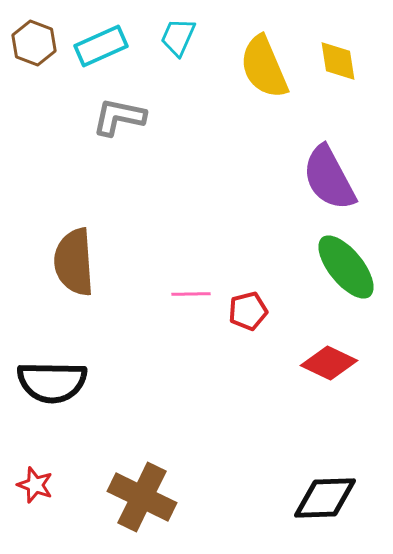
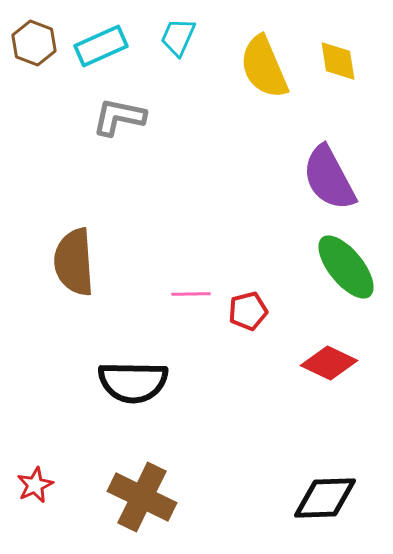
black semicircle: moved 81 px right
red star: rotated 27 degrees clockwise
